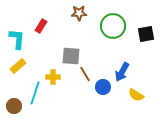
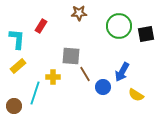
green circle: moved 6 px right
